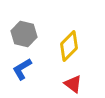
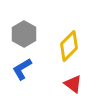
gray hexagon: rotated 15 degrees clockwise
